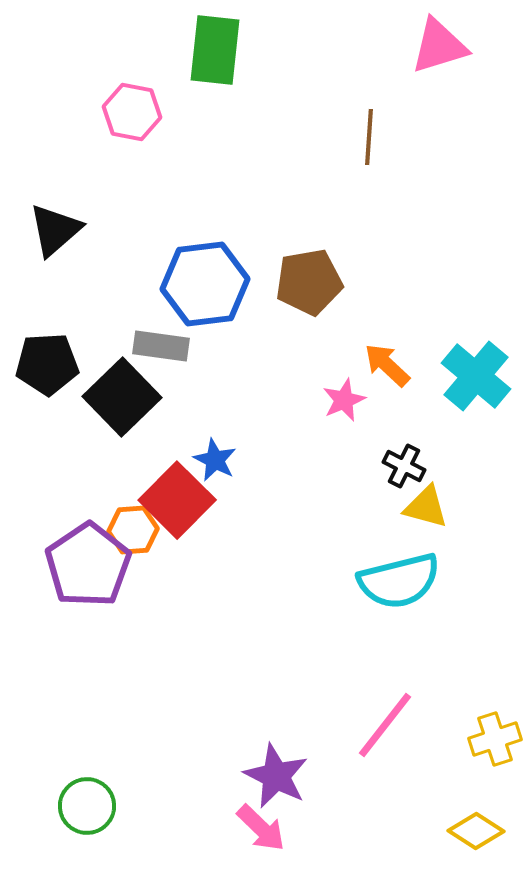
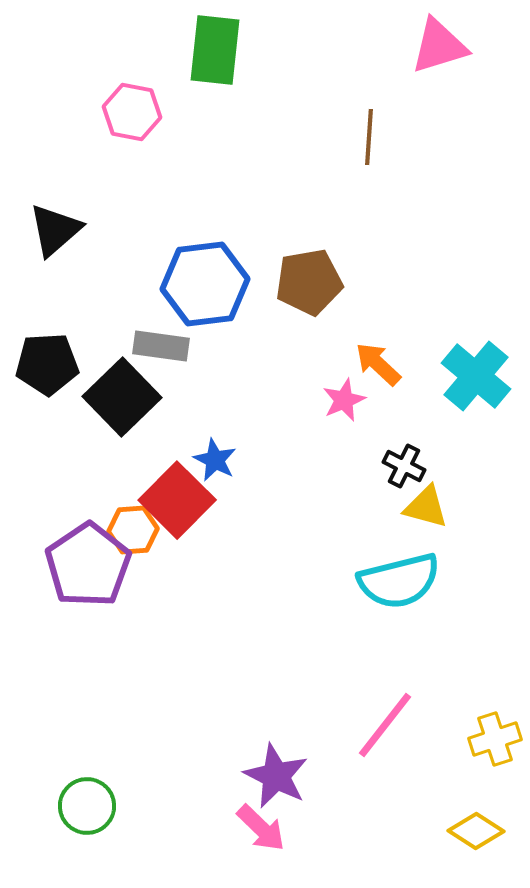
orange arrow: moved 9 px left, 1 px up
